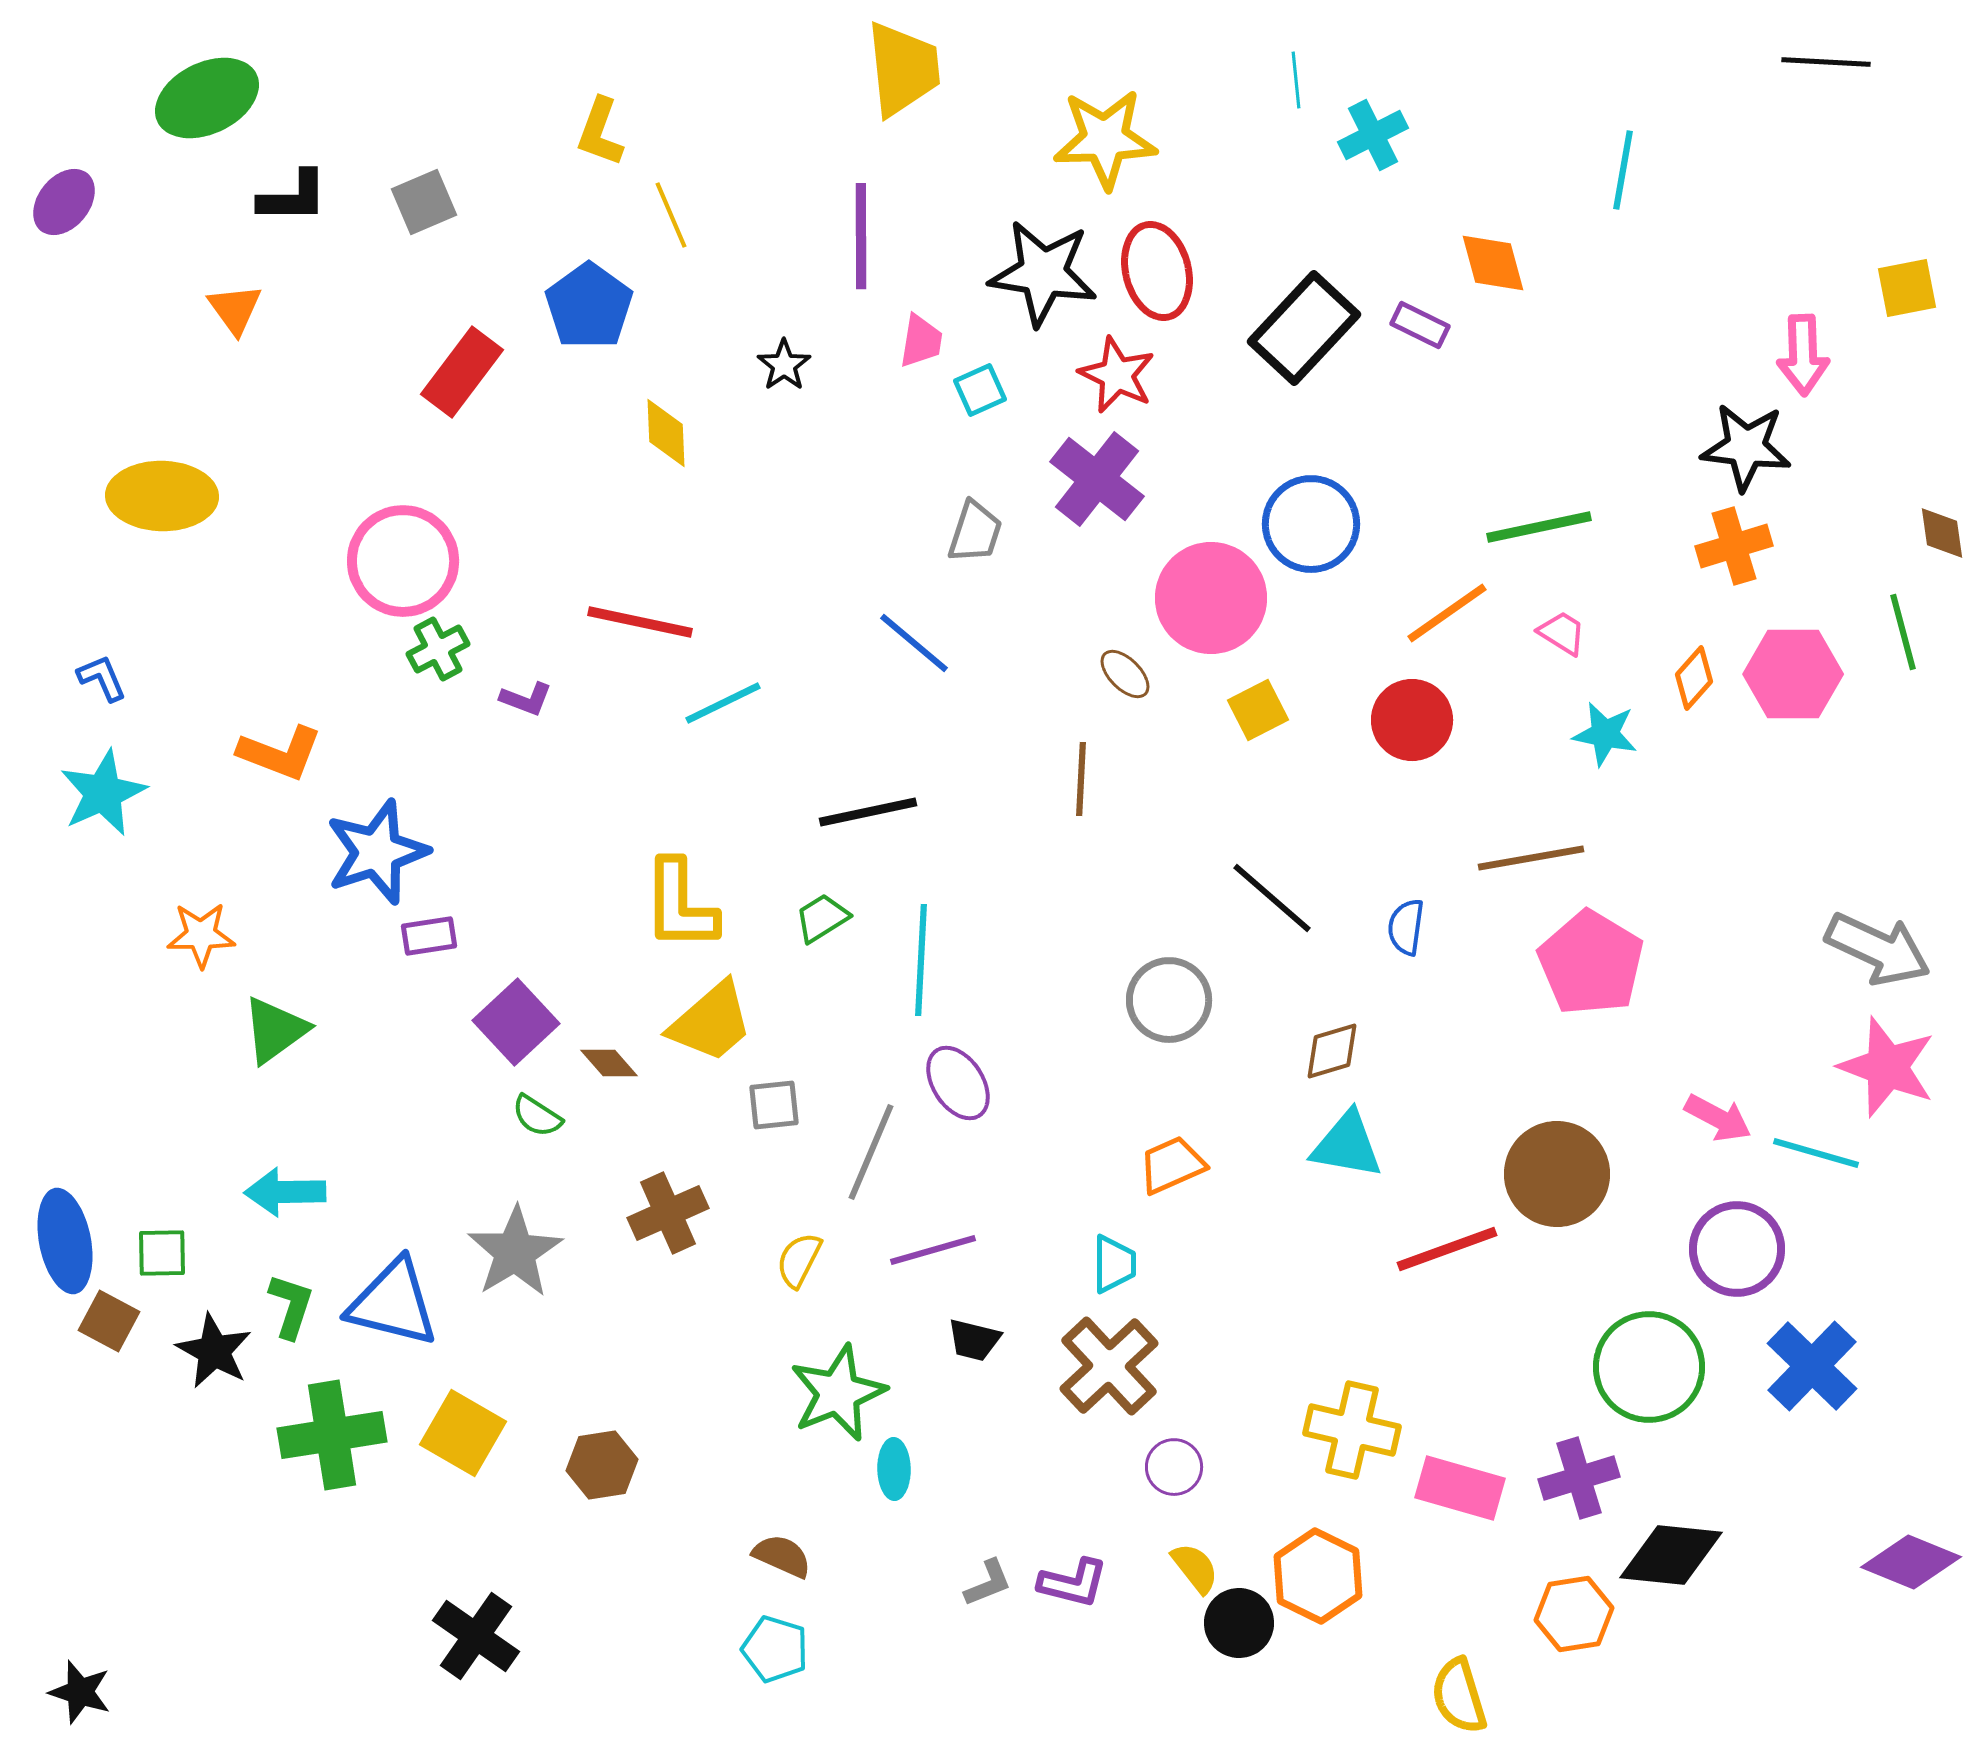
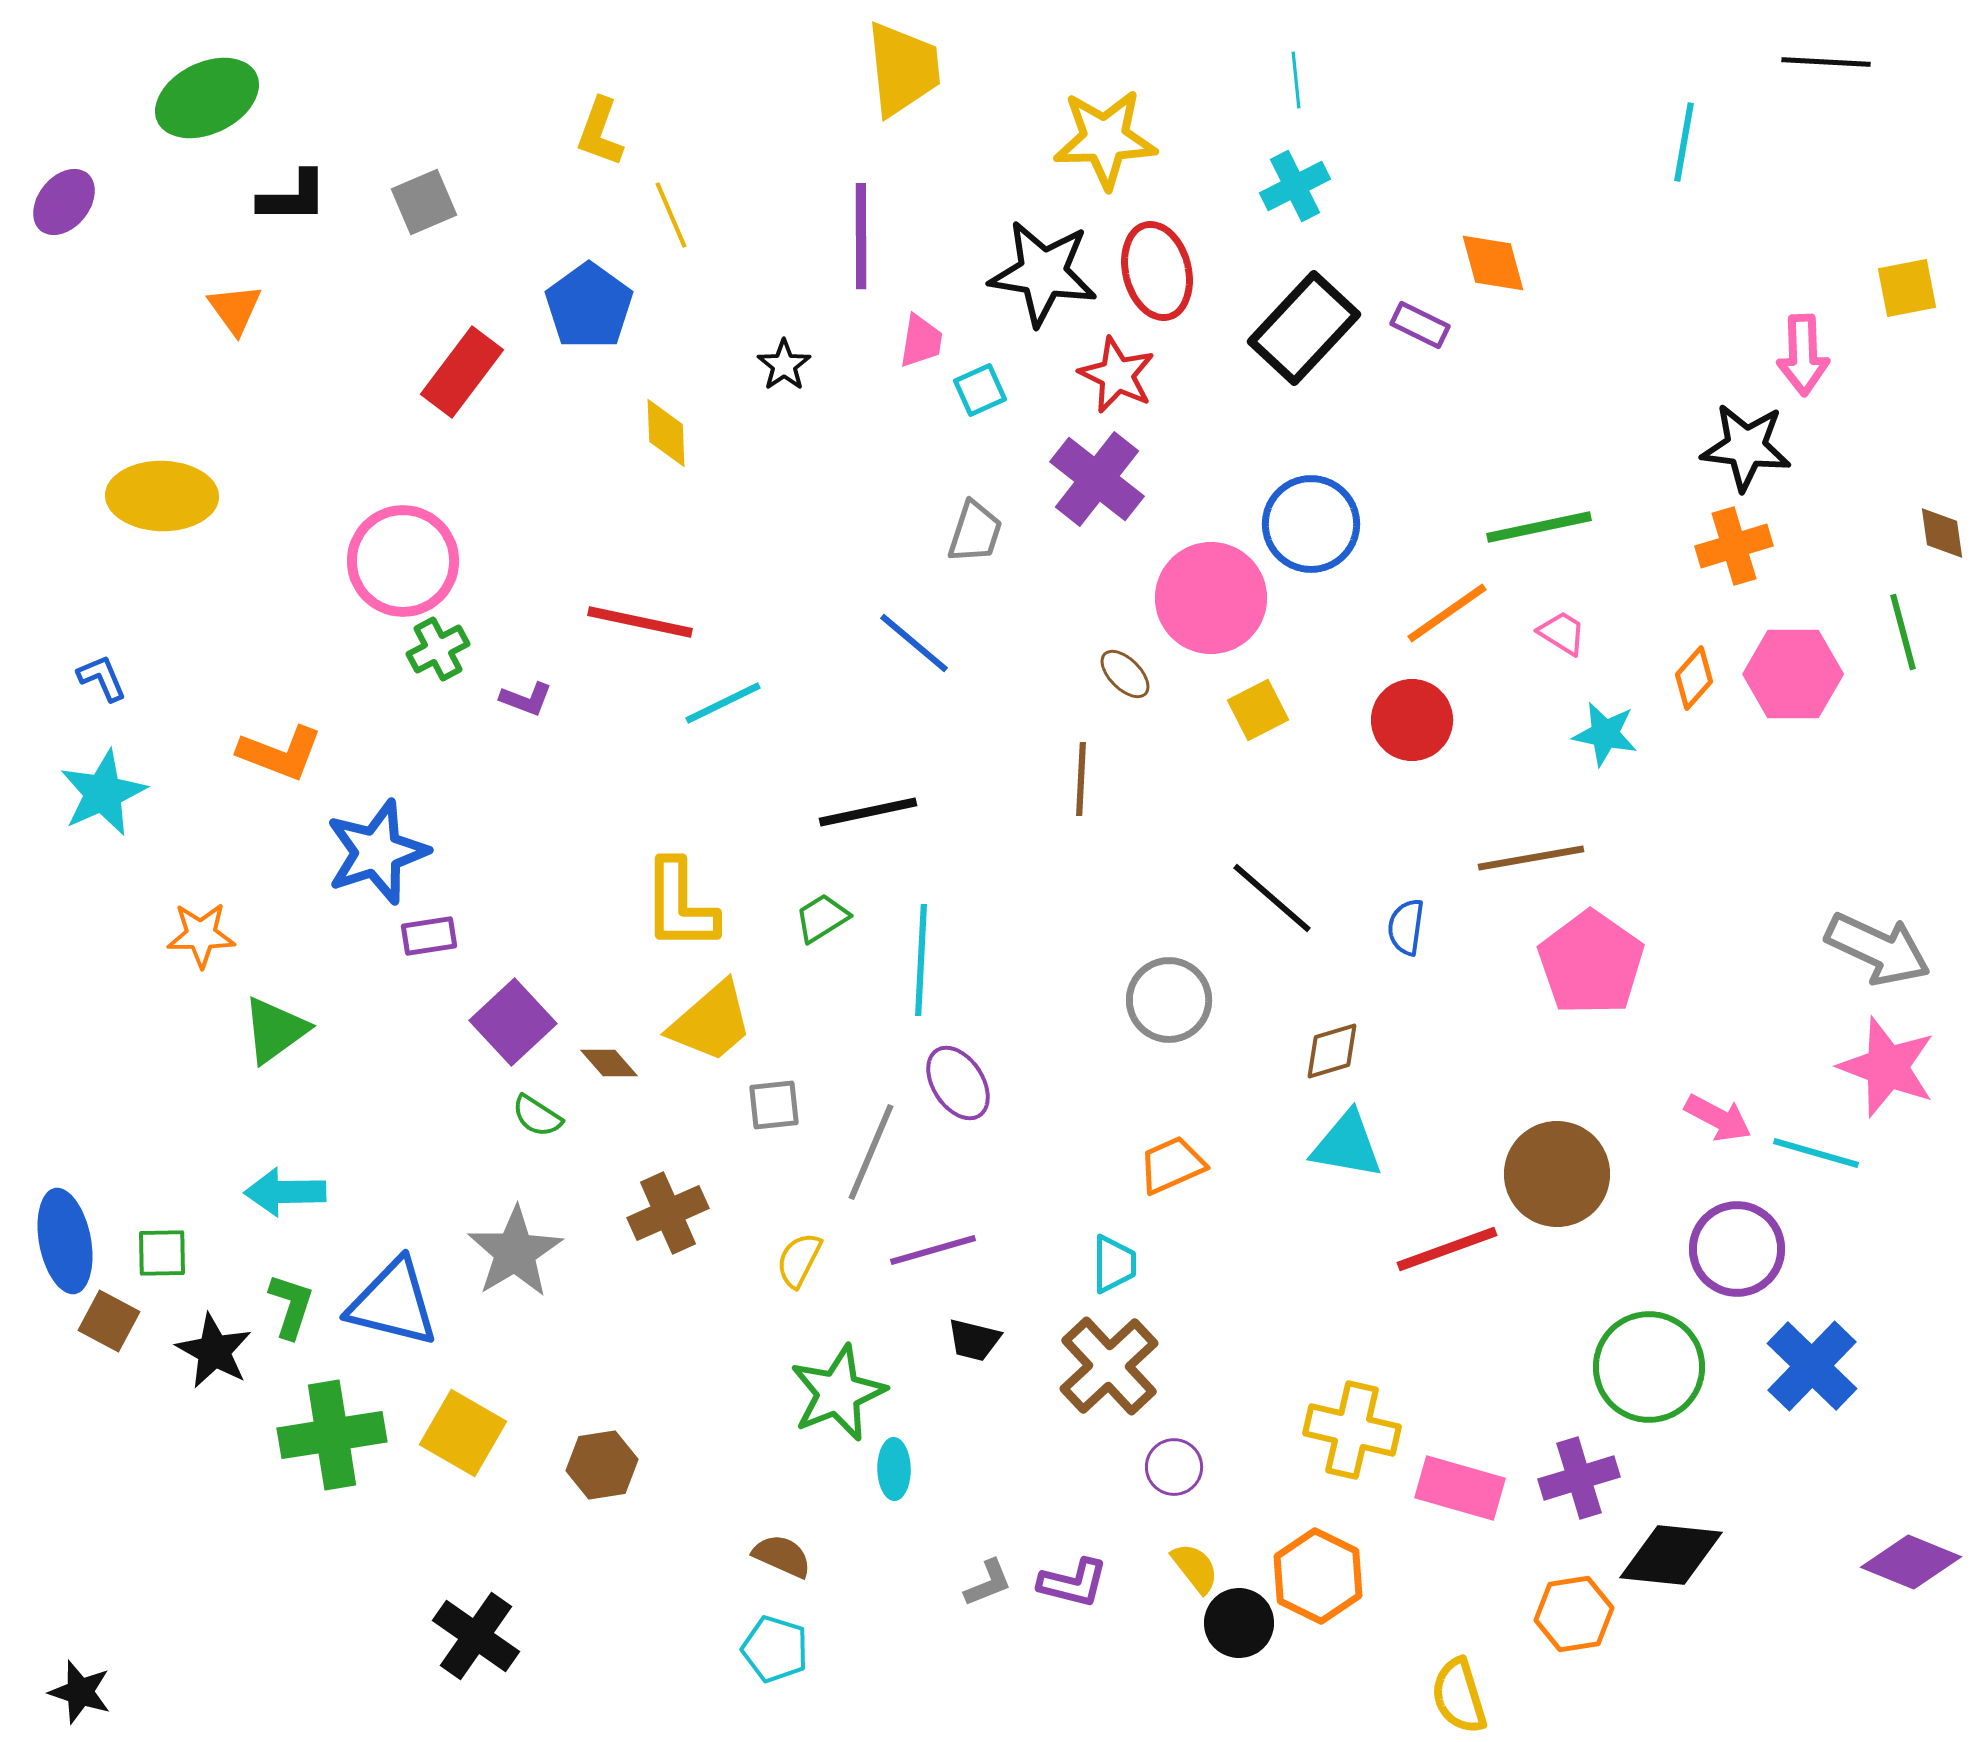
cyan cross at (1373, 135): moved 78 px left, 51 px down
cyan line at (1623, 170): moved 61 px right, 28 px up
pink pentagon at (1591, 963): rotated 4 degrees clockwise
purple square at (516, 1022): moved 3 px left
